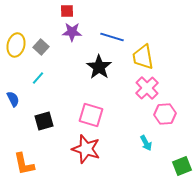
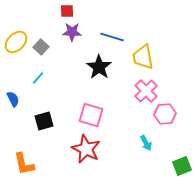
yellow ellipse: moved 3 px up; rotated 30 degrees clockwise
pink cross: moved 1 px left, 3 px down
red star: rotated 8 degrees clockwise
